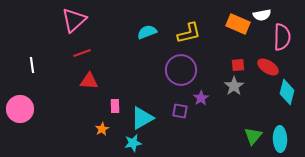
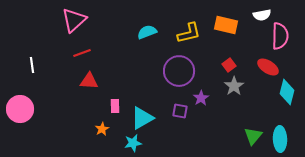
orange rectangle: moved 12 px left, 1 px down; rotated 10 degrees counterclockwise
pink semicircle: moved 2 px left, 1 px up
red square: moved 9 px left; rotated 32 degrees counterclockwise
purple circle: moved 2 px left, 1 px down
